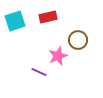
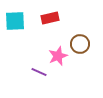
red rectangle: moved 2 px right, 1 px down
cyan square: rotated 15 degrees clockwise
brown circle: moved 2 px right, 4 px down
